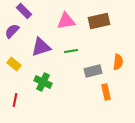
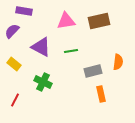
purple rectangle: rotated 35 degrees counterclockwise
purple triangle: rotated 45 degrees clockwise
orange rectangle: moved 5 px left, 2 px down
red line: rotated 16 degrees clockwise
